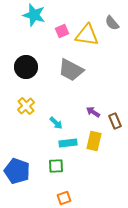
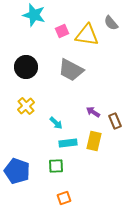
gray semicircle: moved 1 px left
